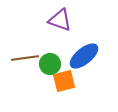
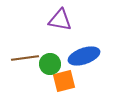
purple triangle: rotated 10 degrees counterclockwise
blue ellipse: rotated 20 degrees clockwise
